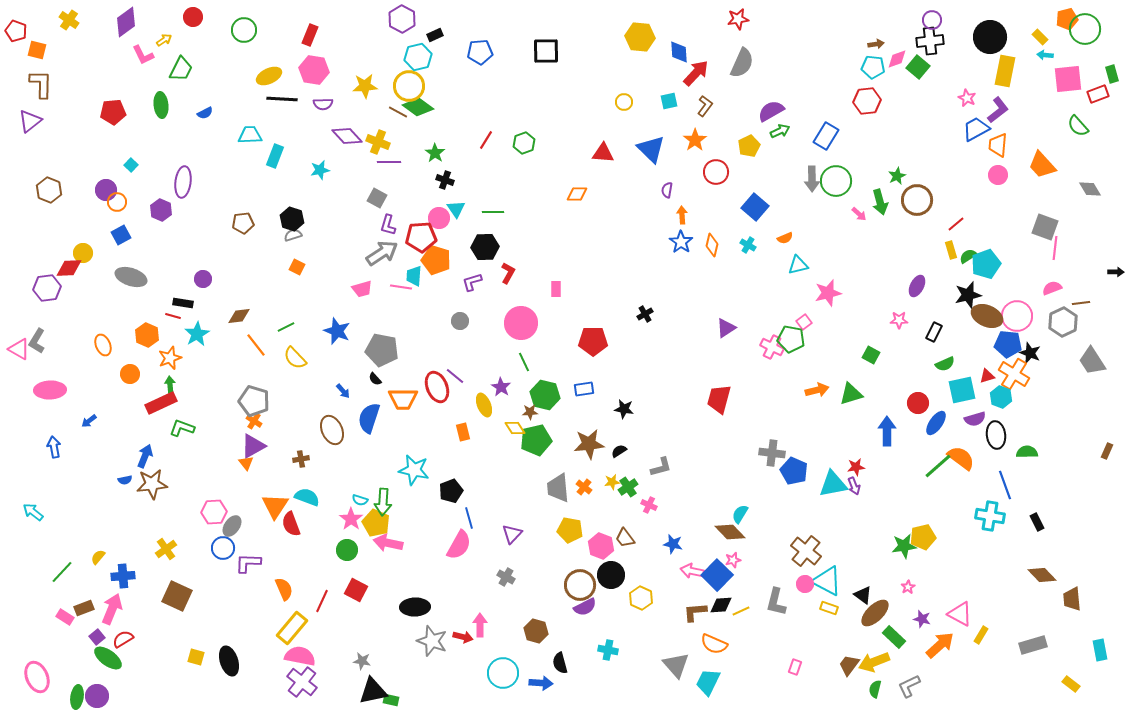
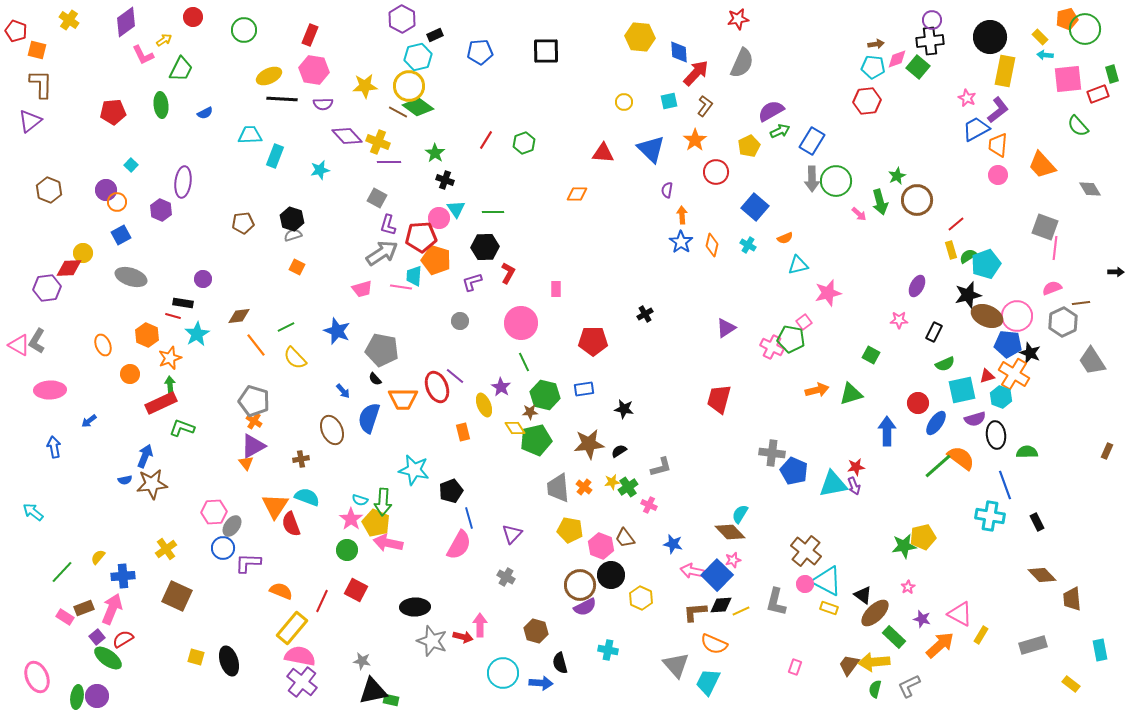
blue rectangle at (826, 136): moved 14 px left, 5 px down
pink triangle at (19, 349): moved 4 px up
orange semicircle at (284, 589): moved 3 px left, 2 px down; rotated 45 degrees counterclockwise
yellow arrow at (874, 662): rotated 16 degrees clockwise
